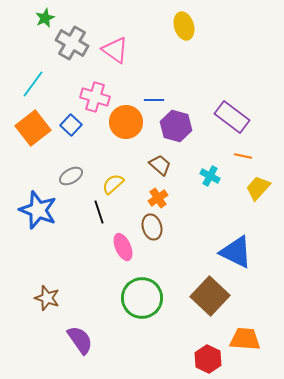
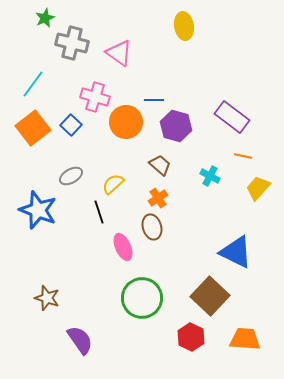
yellow ellipse: rotated 8 degrees clockwise
gray cross: rotated 16 degrees counterclockwise
pink triangle: moved 4 px right, 3 px down
red hexagon: moved 17 px left, 22 px up
